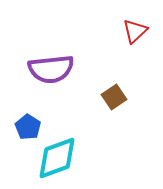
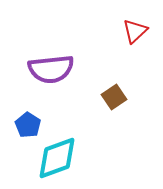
blue pentagon: moved 2 px up
